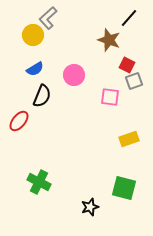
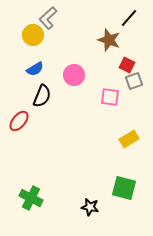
yellow rectangle: rotated 12 degrees counterclockwise
green cross: moved 8 px left, 16 px down
black star: rotated 30 degrees clockwise
